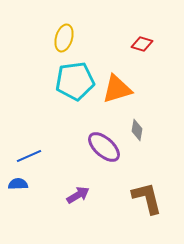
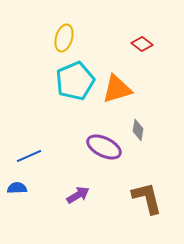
red diamond: rotated 20 degrees clockwise
cyan pentagon: rotated 15 degrees counterclockwise
gray diamond: moved 1 px right
purple ellipse: rotated 16 degrees counterclockwise
blue semicircle: moved 1 px left, 4 px down
